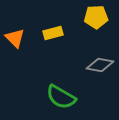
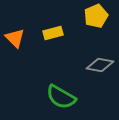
yellow pentagon: moved 1 px up; rotated 20 degrees counterclockwise
